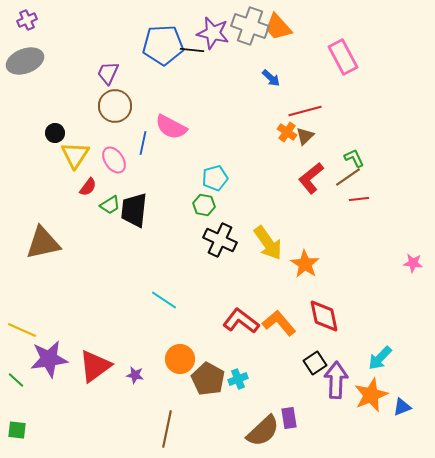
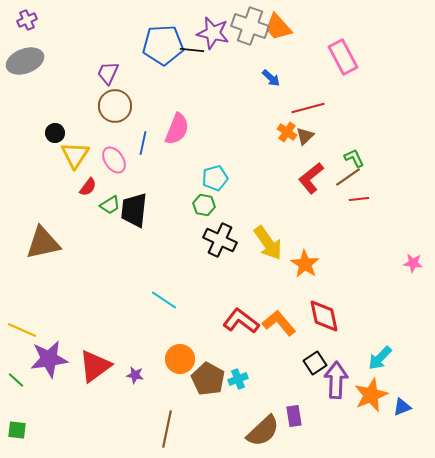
red line at (305, 111): moved 3 px right, 3 px up
pink semicircle at (171, 127): moved 6 px right, 2 px down; rotated 96 degrees counterclockwise
purple rectangle at (289, 418): moved 5 px right, 2 px up
